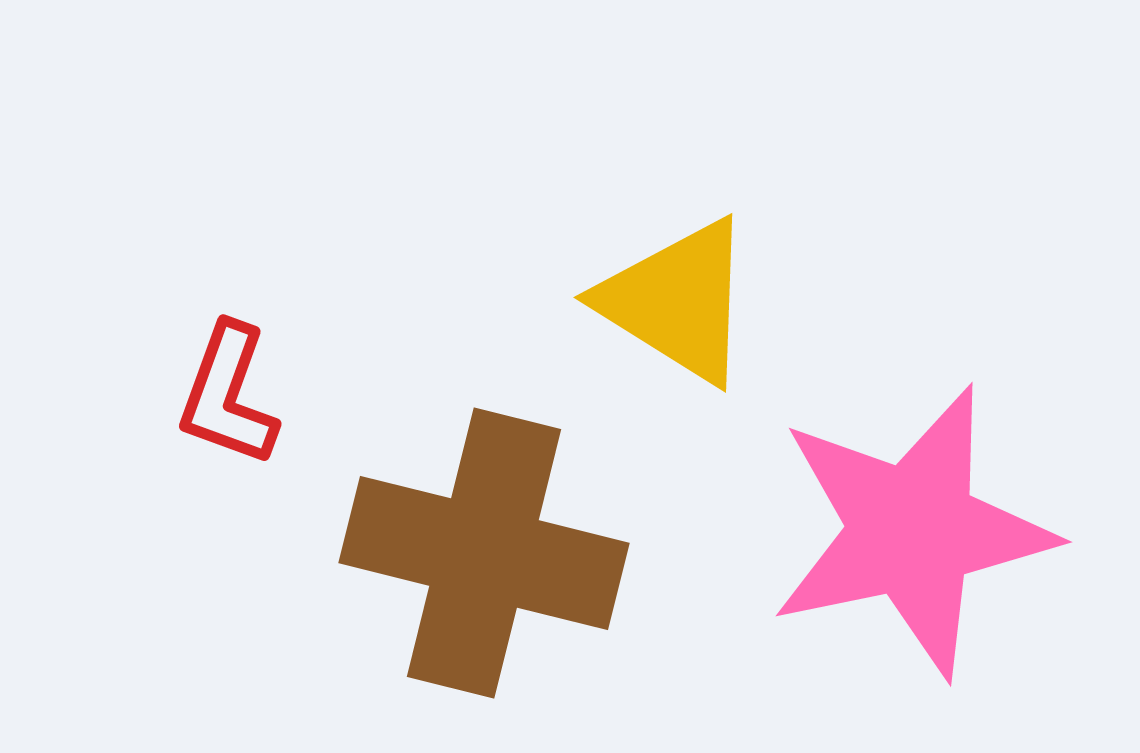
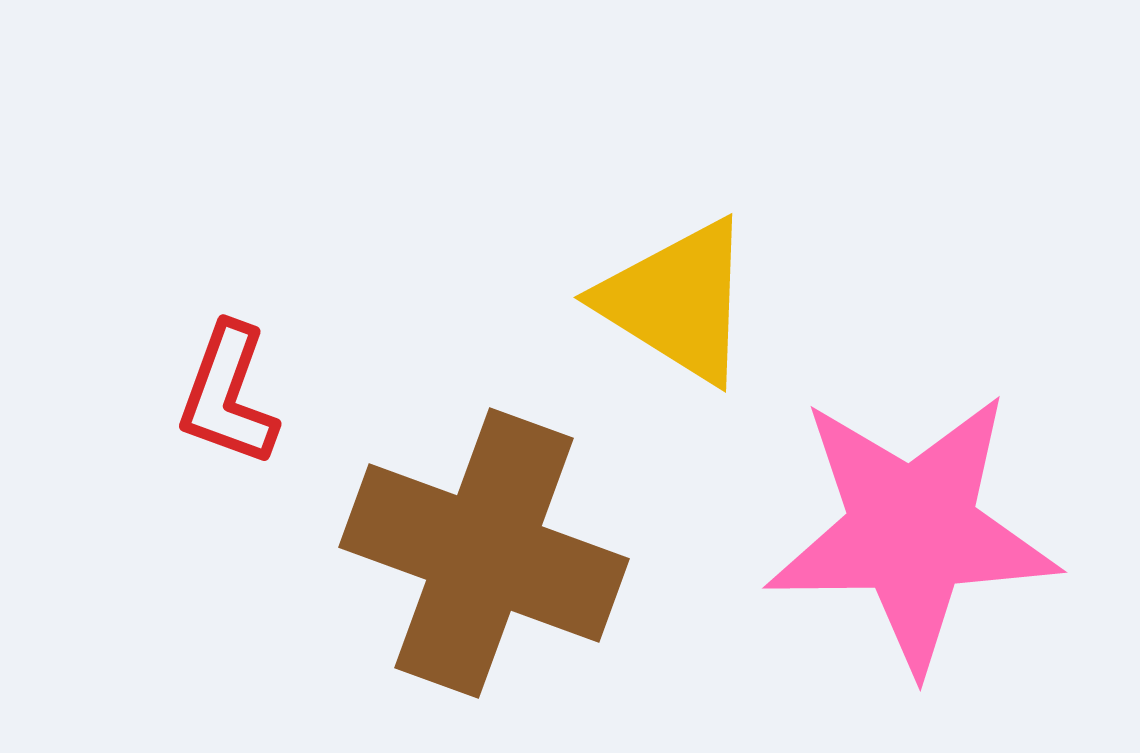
pink star: rotated 11 degrees clockwise
brown cross: rotated 6 degrees clockwise
